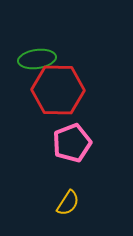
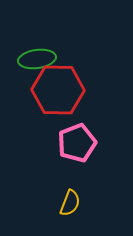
pink pentagon: moved 5 px right
yellow semicircle: moved 2 px right; rotated 12 degrees counterclockwise
